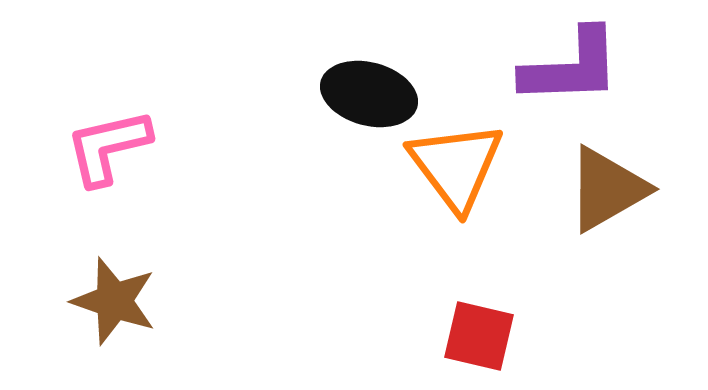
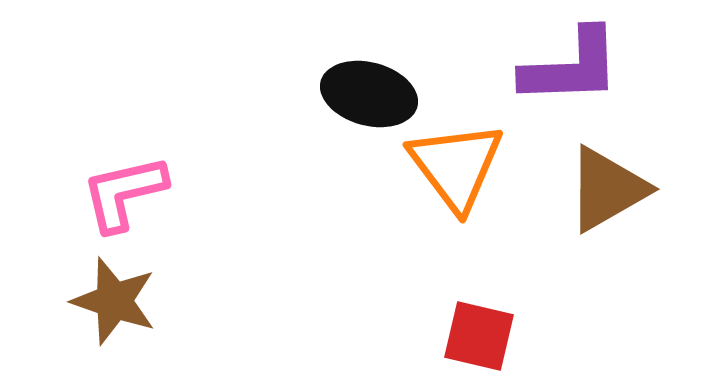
pink L-shape: moved 16 px right, 46 px down
